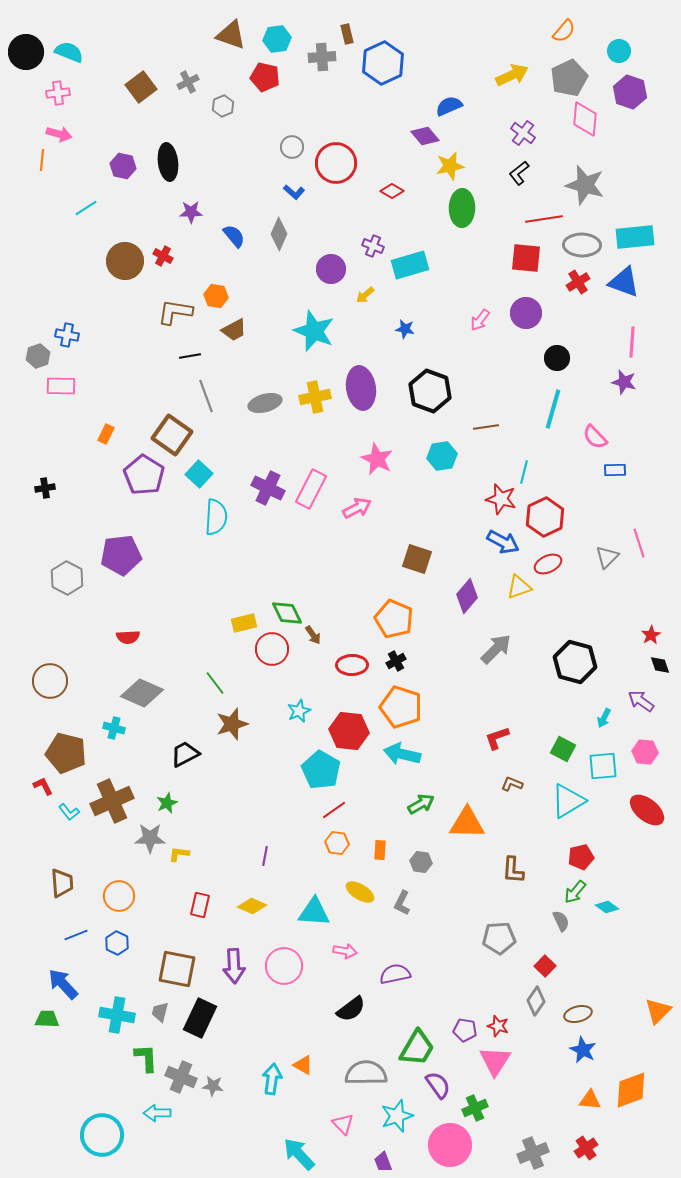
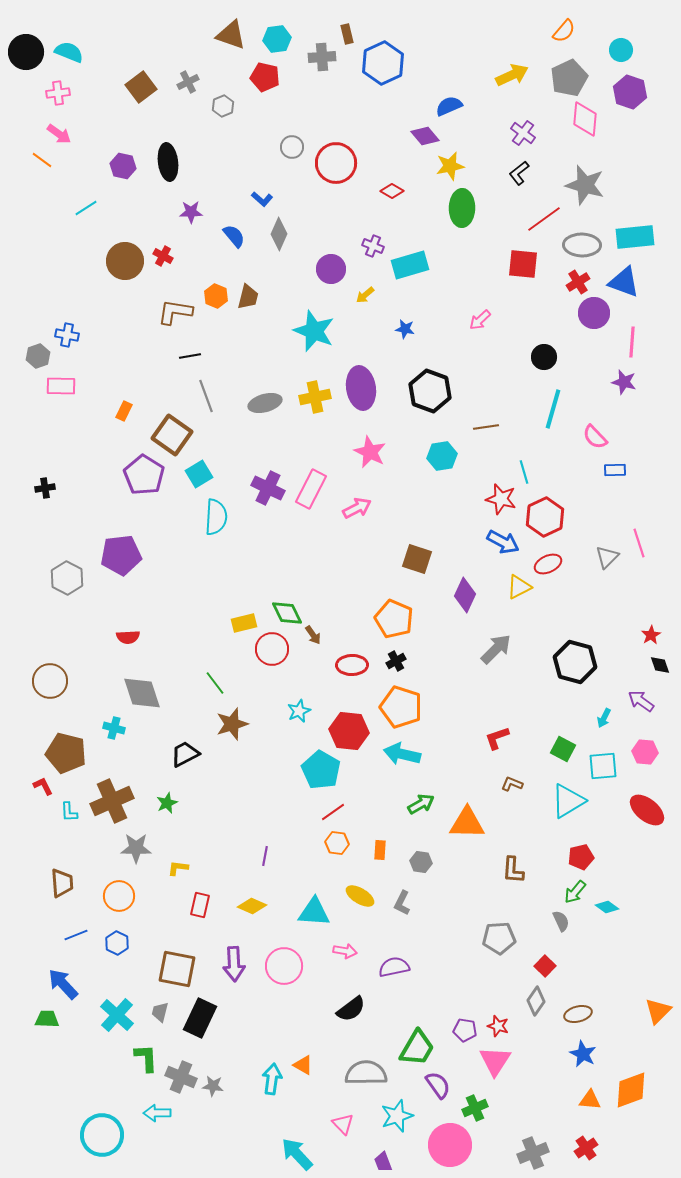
cyan circle at (619, 51): moved 2 px right, 1 px up
pink arrow at (59, 134): rotated 20 degrees clockwise
orange line at (42, 160): rotated 60 degrees counterclockwise
blue L-shape at (294, 192): moved 32 px left, 7 px down
red line at (544, 219): rotated 27 degrees counterclockwise
red square at (526, 258): moved 3 px left, 6 px down
orange hexagon at (216, 296): rotated 15 degrees clockwise
purple circle at (526, 313): moved 68 px right
pink arrow at (480, 320): rotated 10 degrees clockwise
brown trapezoid at (234, 330): moved 14 px right, 33 px up; rotated 48 degrees counterclockwise
black circle at (557, 358): moved 13 px left, 1 px up
orange rectangle at (106, 434): moved 18 px right, 23 px up
pink star at (377, 459): moved 7 px left, 7 px up
cyan line at (524, 472): rotated 30 degrees counterclockwise
cyan square at (199, 474): rotated 16 degrees clockwise
yellow triangle at (519, 587): rotated 8 degrees counterclockwise
purple diamond at (467, 596): moved 2 px left, 1 px up; rotated 16 degrees counterclockwise
gray diamond at (142, 693): rotated 48 degrees clockwise
red line at (334, 810): moved 1 px left, 2 px down
cyan L-shape at (69, 812): rotated 35 degrees clockwise
gray star at (150, 838): moved 14 px left, 10 px down
yellow L-shape at (179, 854): moved 1 px left, 14 px down
yellow ellipse at (360, 892): moved 4 px down
purple arrow at (234, 966): moved 2 px up
purple semicircle at (395, 974): moved 1 px left, 7 px up
cyan cross at (117, 1015): rotated 32 degrees clockwise
blue star at (583, 1050): moved 4 px down
cyan arrow at (299, 1154): moved 2 px left
